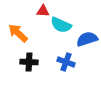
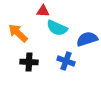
cyan semicircle: moved 4 px left, 3 px down
blue cross: moved 1 px up
